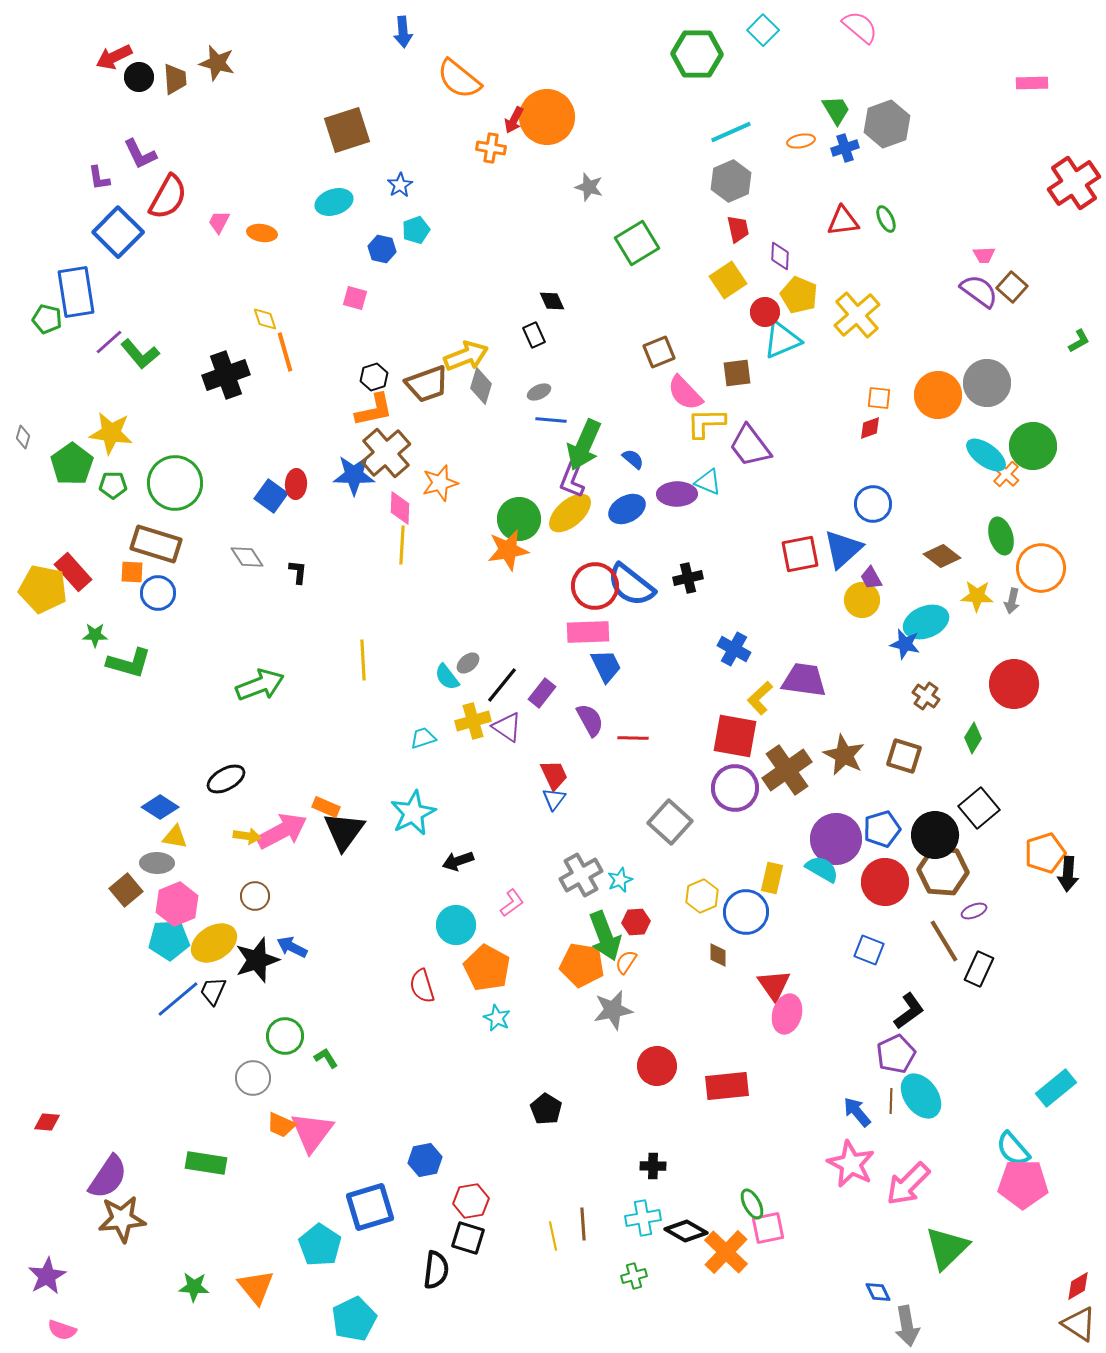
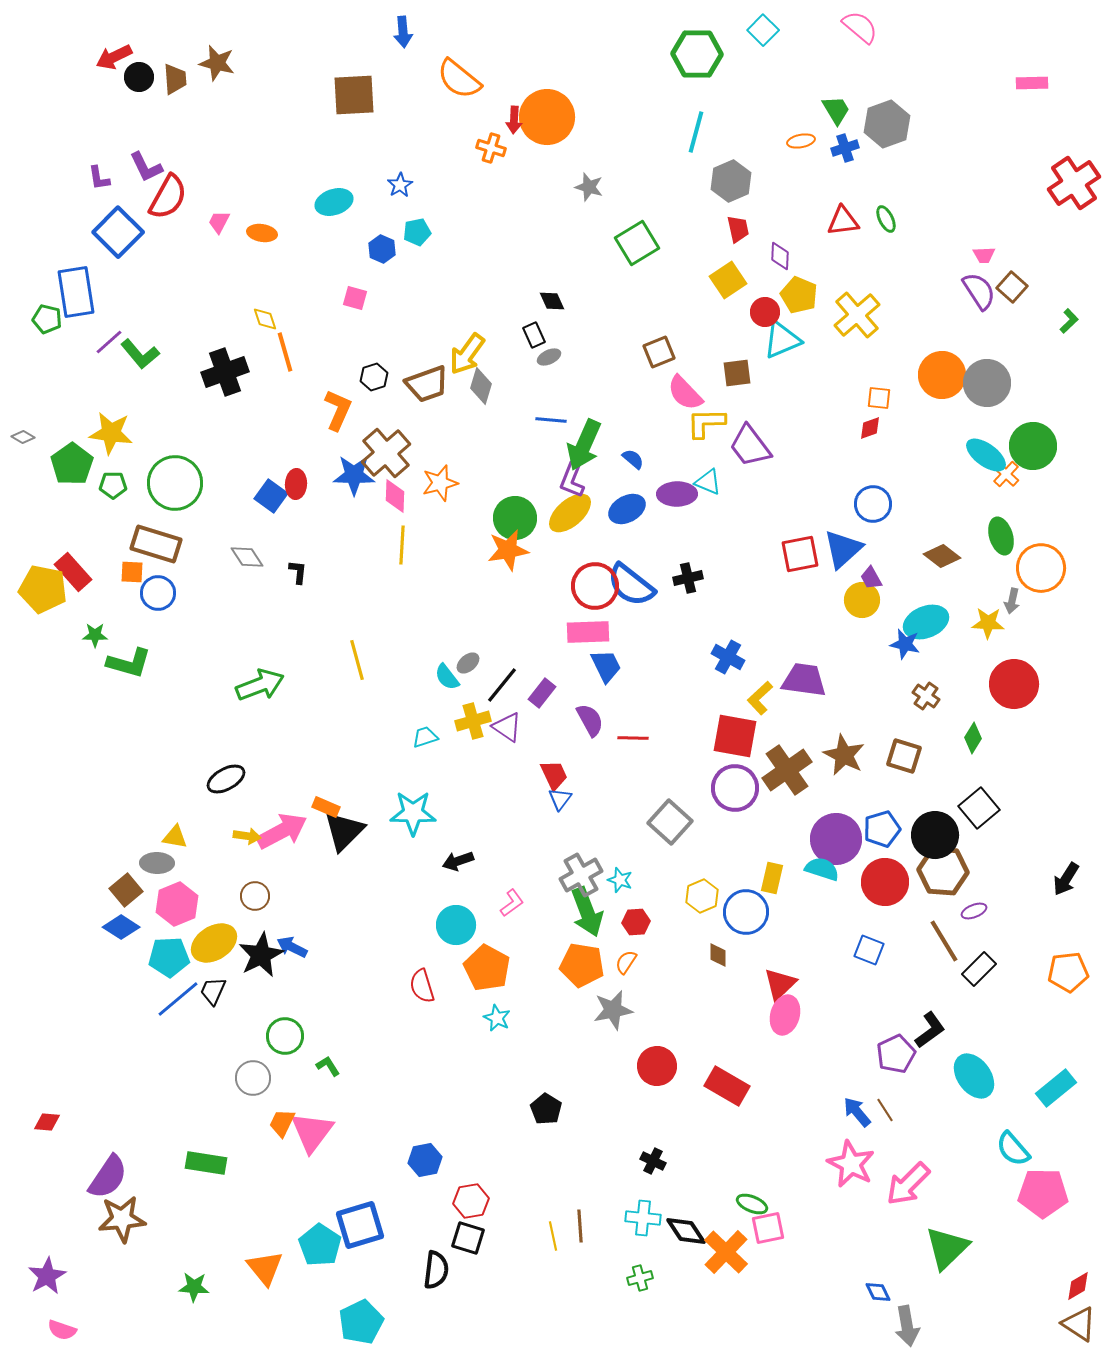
red arrow at (514, 120): rotated 24 degrees counterclockwise
brown square at (347, 130): moved 7 px right, 35 px up; rotated 15 degrees clockwise
cyan line at (731, 132): moved 35 px left; rotated 51 degrees counterclockwise
orange cross at (491, 148): rotated 8 degrees clockwise
purple L-shape at (140, 154): moved 6 px right, 13 px down
cyan pentagon at (416, 230): moved 1 px right, 2 px down; rotated 8 degrees clockwise
blue hexagon at (382, 249): rotated 12 degrees clockwise
purple semicircle at (979, 291): rotated 21 degrees clockwise
green L-shape at (1079, 341): moved 10 px left, 20 px up; rotated 15 degrees counterclockwise
yellow arrow at (466, 356): moved 1 px right, 2 px up; rotated 147 degrees clockwise
black cross at (226, 375): moved 1 px left, 3 px up
gray ellipse at (539, 392): moved 10 px right, 35 px up
orange circle at (938, 395): moved 4 px right, 20 px up
orange L-shape at (374, 410): moved 36 px left; rotated 54 degrees counterclockwise
gray diamond at (23, 437): rotated 75 degrees counterclockwise
pink diamond at (400, 508): moved 5 px left, 12 px up
green circle at (519, 519): moved 4 px left, 1 px up
yellow star at (977, 596): moved 11 px right, 27 px down
blue cross at (734, 649): moved 6 px left, 8 px down
yellow line at (363, 660): moved 6 px left; rotated 12 degrees counterclockwise
cyan trapezoid at (423, 738): moved 2 px right, 1 px up
blue triangle at (554, 799): moved 6 px right
blue diamond at (160, 807): moved 39 px left, 120 px down
cyan star at (413, 813): rotated 27 degrees clockwise
black triangle at (344, 831): rotated 9 degrees clockwise
orange pentagon at (1045, 853): moved 23 px right, 119 px down; rotated 12 degrees clockwise
cyan semicircle at (822, 869): rotated 12 degrees counterclockwise
black arrow at (1068, 874): moved 2 px left, 5 px down; rotated 28 degrees clockwise
cyan star at (620, 880): rotated 30 degrees counterclockwise
green arrow at (605, 936): moved 18 px left, 24 px up
cyan pentagon at (169, 940): moved 17 px down
black star at (257, 960): moved 4 px right, 5 px up; rotated 9 degrees counterclockwise
black rectangle at (979, 969): rotated 20 degrees clockwise
red triangle at (774, 985): moved 6 px right, 1 px up; rotated 21 degrees clockwise
black L-shape at (909, 1011): moved 21 px right, 19 px down
pink ellipse at (787, 1014): moved 2 px left, 1 px down
green L-shape at (326, 1058): moved 2 px right, 8 px down
red rectangle at (727, 1086): rotated 36 degrees clockwise
cyan ellipse at (921, 1096): moved 53 px right, 20 px up
brown line at (891, 1101): moved 6 px left, 9 px down; rotated 35 degrees counterclockwise
orange trapezoid at (281, 1125): moved 1 px right, 2 px up; rotated 92 degrees clockwise
black cross at (653, 1166): moved 5 px up; rotated 25 degrees clockwise
pink pentagon at (1023, 1184): moved 20 px right, 9 px down
green ellipse at (752, 1204): rotated 40 degrees counterclockwise
blue square at (370, 1207): moved 10 px left, 18 px down
cyan cross at (643, 1218): rotated 16 degrees clockwise
brown line at (583, 1224): moved 3 px left, 2 px down
black diamond at (686, 1231): rotated 27 degrees clockwise
green cross at (634, 1276): moved 6 px right, 2 px down
orange triangle at (256, 1287): moved 9 px right, 19 px up
cyan pentagon at (354, 1319): moved 7 px right, 3 px down
